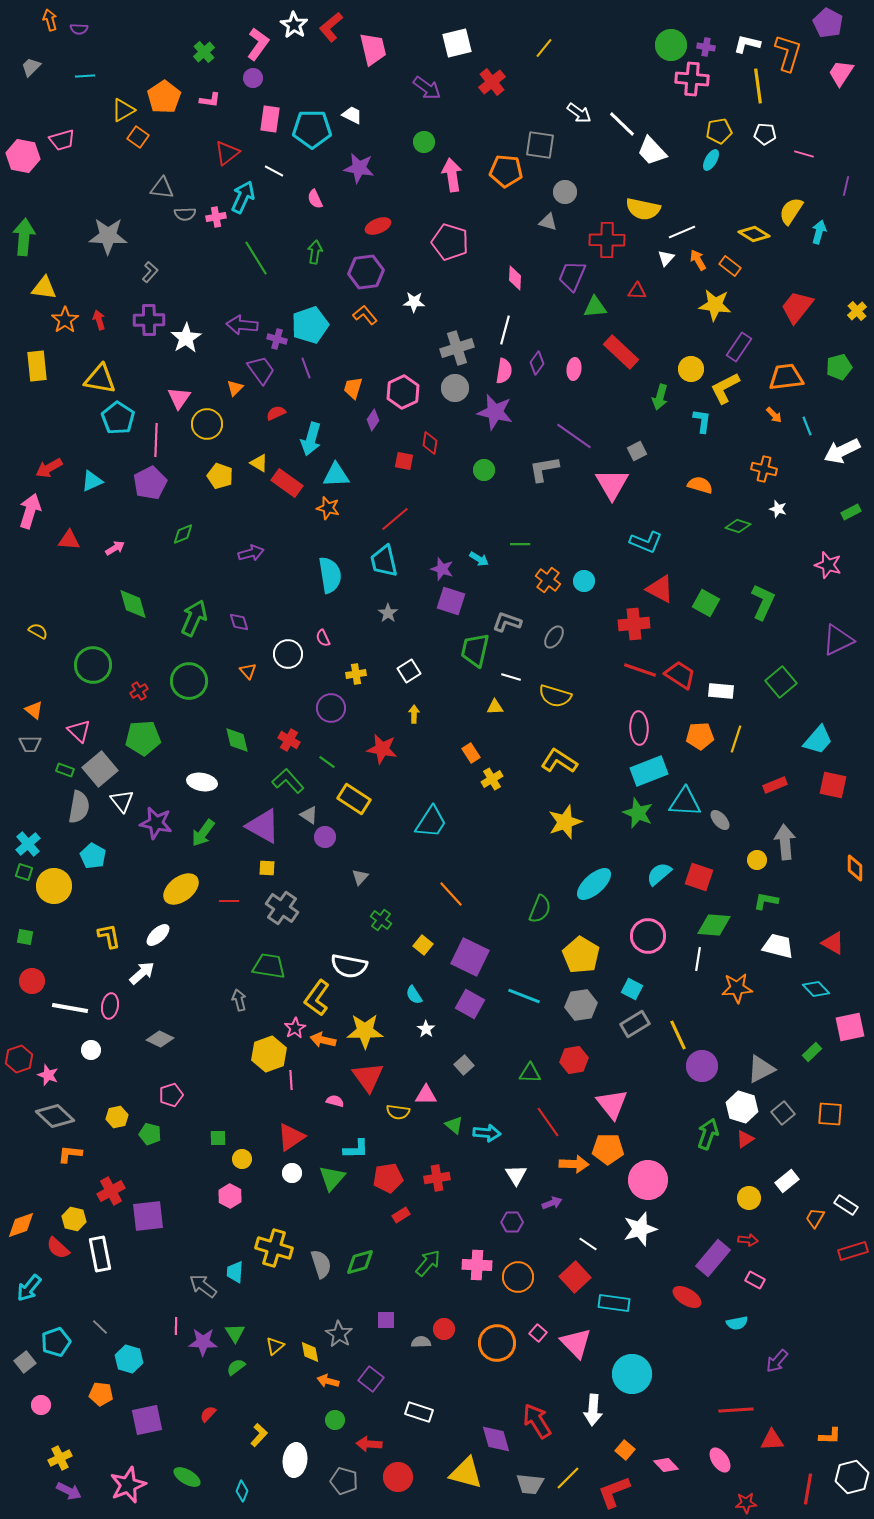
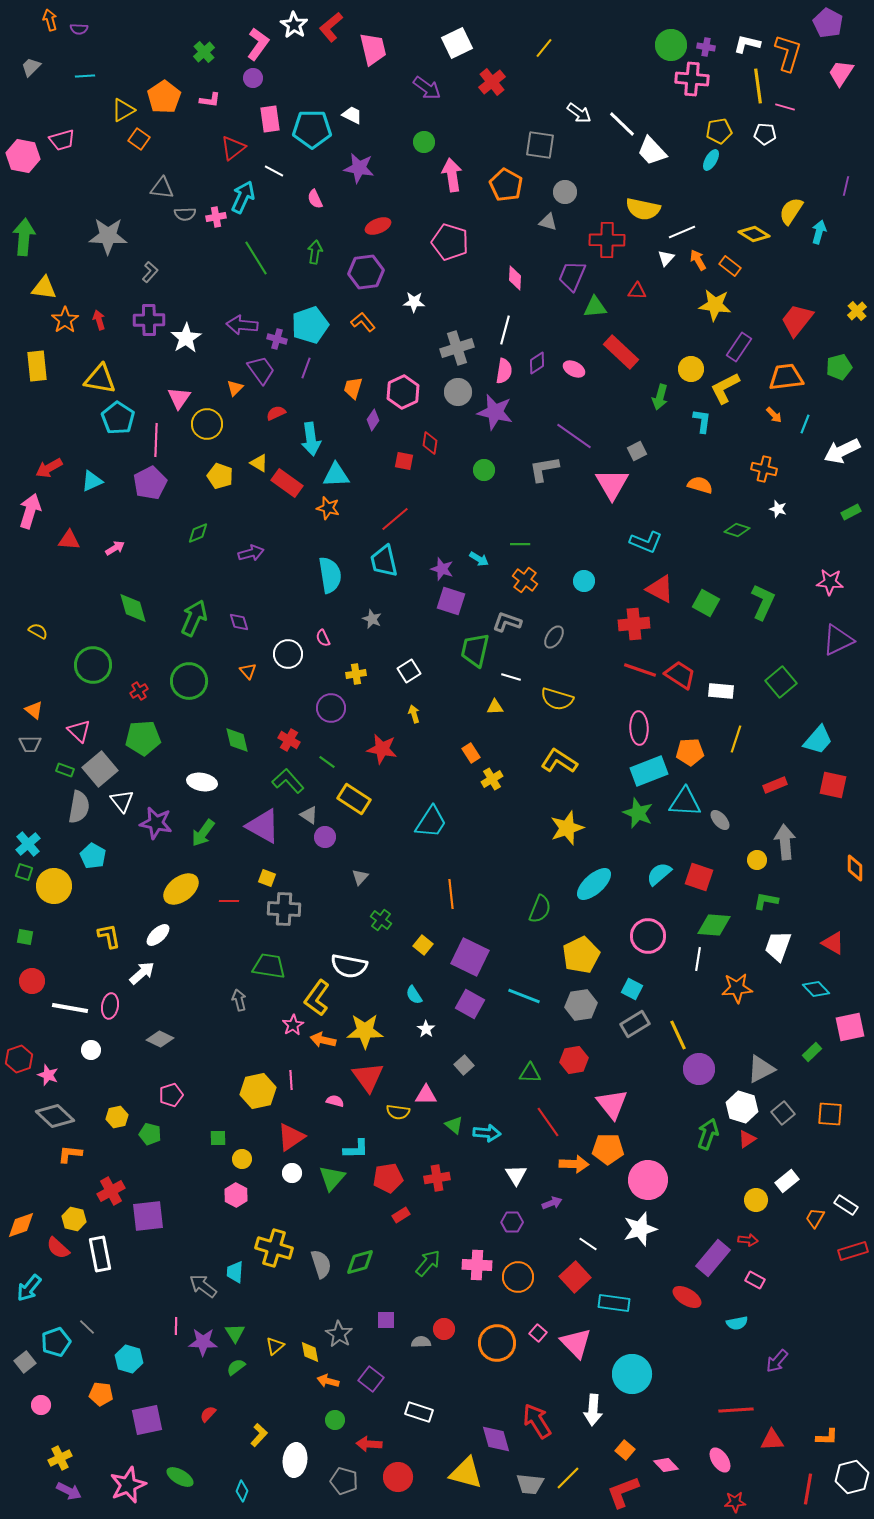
white square at (457, 43): rotated 12 degrees counterclockwise
pink rectangle at (270, 119): rotated 16 degrees counterclockwise
orange square at (138, 137): moved 1 px right, 2 px down
red triangle at (227, 153): moved 6 px right, 5 px up
pink line at (804, 154): moved 19 px left, 47 px up
orange pentagon at (506, 171): moved 14 px down; rotated 24 degrees clockwise
red trapezoid at (797, 307): moved 13 px down
orange L-shape at (365, 315): moved 2 px left, 7 px down
purple diamond at (537, 363): rotated 20 degrees clockwise
purple line at (306, 368): rotated 40 degrees clockwise
pink ellipse at (574, 369): rotated 70 degrees counterclockwise
gray circle at (455, 388): moved 3 px right, 4 px down
cyan line at (807, 426): moved 2 px left, 2 px up; rotated 42 degrees clockwise
cyan arrow at (311, 439): rotated 24 degrees counterclockwise
green diamond at (738, 526): moved 1 px left, 4 px down
green diamond at (183, 534): moved 15 px right, 1 px up
pink star at (828, 565): moved 2 px right, 17 px down; rotated 12 degrees counterclockwise
orange cross at (548, 580): moved 23 px left
green diamond at (133, 604): moved 4 px down
gray star at (388, 613): moved 16 px left, 6 px down; rotated 12 degrees counterclockwise
yellow semicircle at (555, 696): moved 2 px right, 3 px down
yellow arrow at (414, 714): rotated 18 degrees counterclockwise
orange pentagon at (700, 736): moved 10 px left, 16 px down
yellow star at (565, 822): moved 2 px right, 6 px down
yellow square at (267, 868): moved 10 px down; rotated 18 degrees clockwise
orange line at (451, 894): rotated 36 degrees clockwise
gray cross at (282, 908): moved 2 px right, 1 px down; rotated 32 degrees counterclockwise
white trapezoid at (778, 946): rotated 84 degrees counterclockwise
yellow pentagon at (581, 955): rotated 15 degrees clockwise
pink star at (295, 1028): moved 2 px left, 3 px up
yellow hexagon at (269, 1054): moved 11 px left, 37 px down; rotated 8 degrees clockwise
purple circle at (702, 1066): moved 3 px left, 3 px down
red triangle at (745, 1139): moved 2 px right
pink hexagon at (230, 1196): moved 6 px right, 1 px up
yellow circle at (749, 1198): moved 7 px right, 2 px down
gray line at (100, 1327): moved 13 px left
orange L-shape at (830, 1436): moved 3 px left, 1 px down
green ellipse at (187, 1477): moved 7 px left
red L-shape at (614, 1492): moved 9 px right
red star at (746, 1503): moved 11 px left, 1 px up
